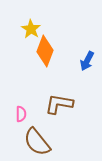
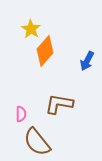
orange diamond: rotated 20 degrees clockwise
